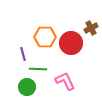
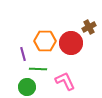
brown cross: moved 2 px left, 1 px up
orange hexagon: moved 4 px down
